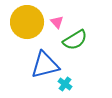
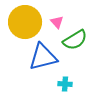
yellow circle: moved 2 px left
blue triangle: moved 2 px left, 8 px up
cyan cross: rotated 32 degrees counterclockwise
